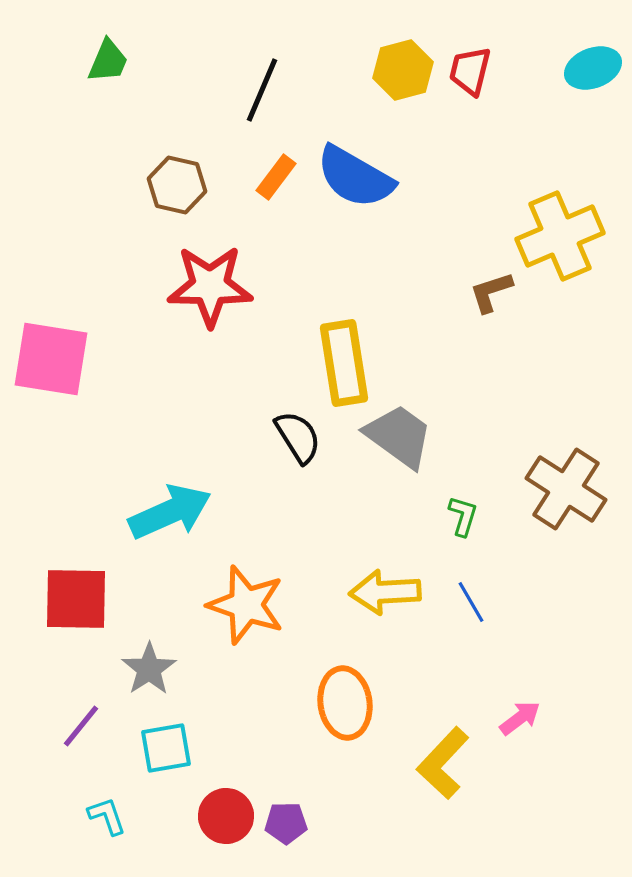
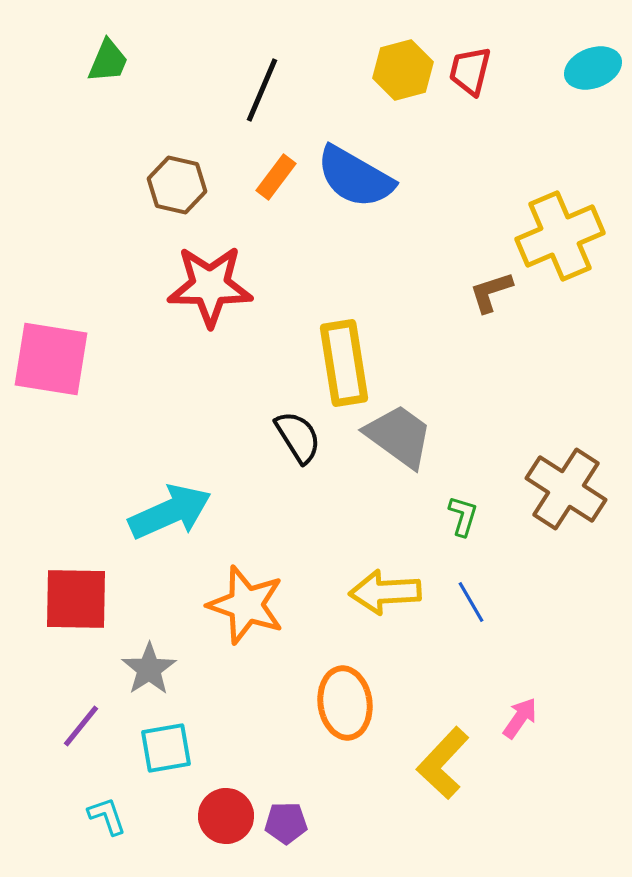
pink arrow: rotated 18 degrees counterclockwise
